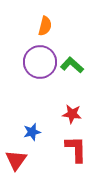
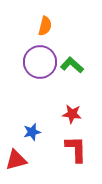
red triangle: rotated 40 degrees clockwise
